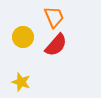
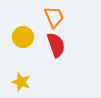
red semicircle: rotated 60 degrees counterclockwise
